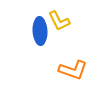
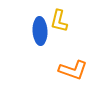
yellow L-shape: rotated 40 degrees clockwise
